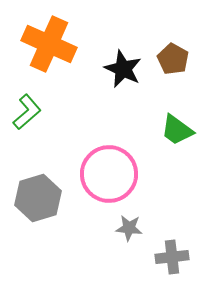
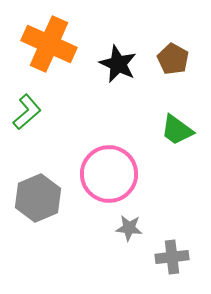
black star: moved 5 px left, 5 px up
gray hexagon: rotated 6 degrees counterclockwise
